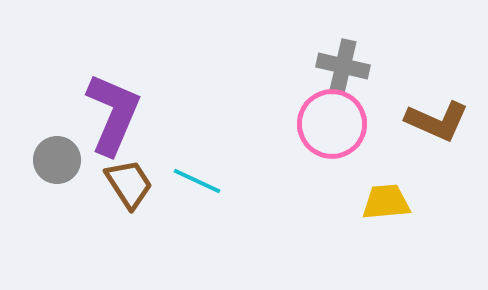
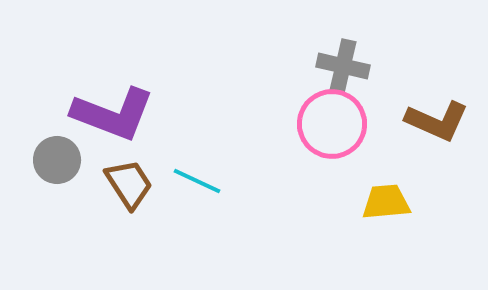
purple L-shape: rotated 88 degrees clockwise
